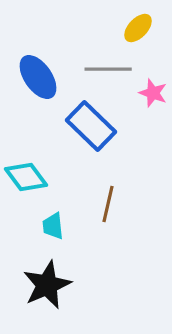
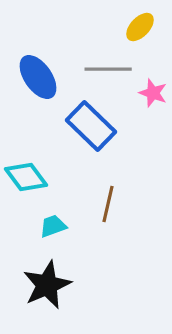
yellow ellipse: moved 2 px right, 1 px up
cyan trapezoid: rotated 76 degrees clockwise
